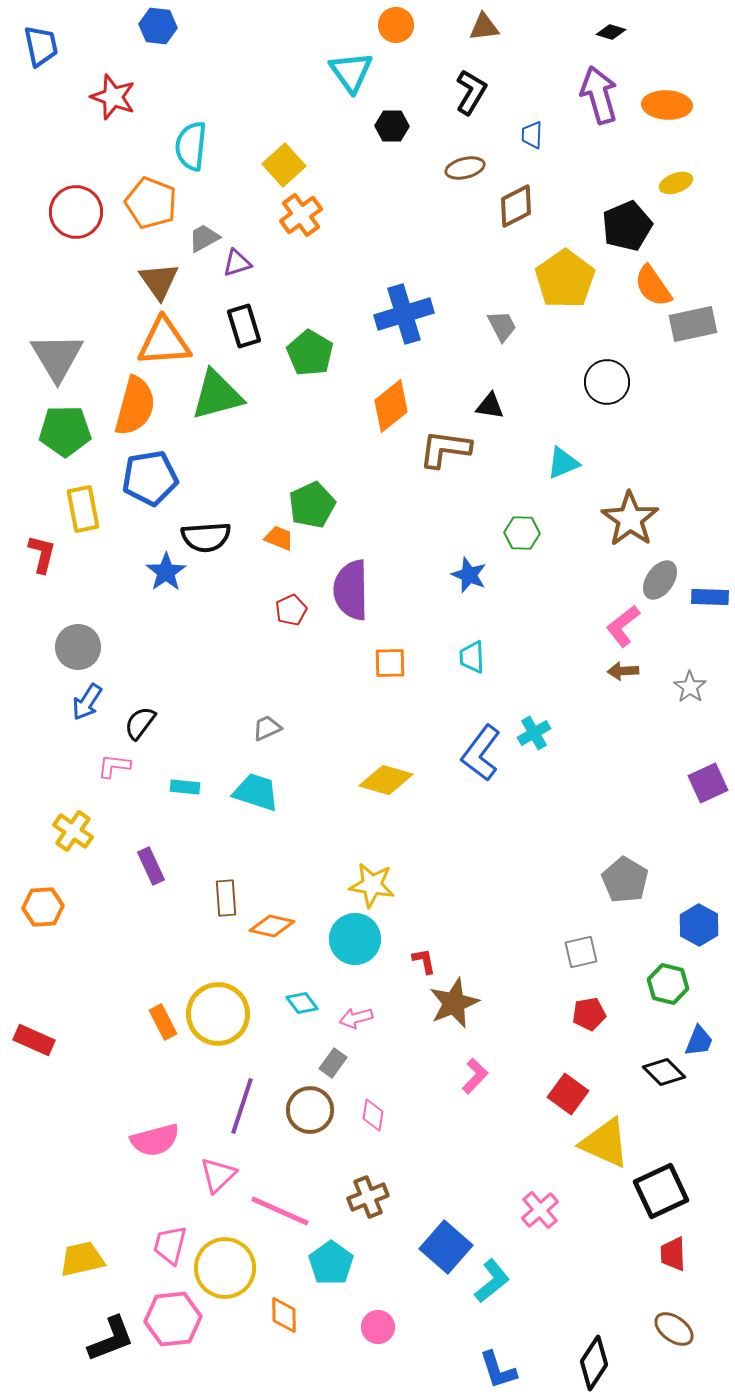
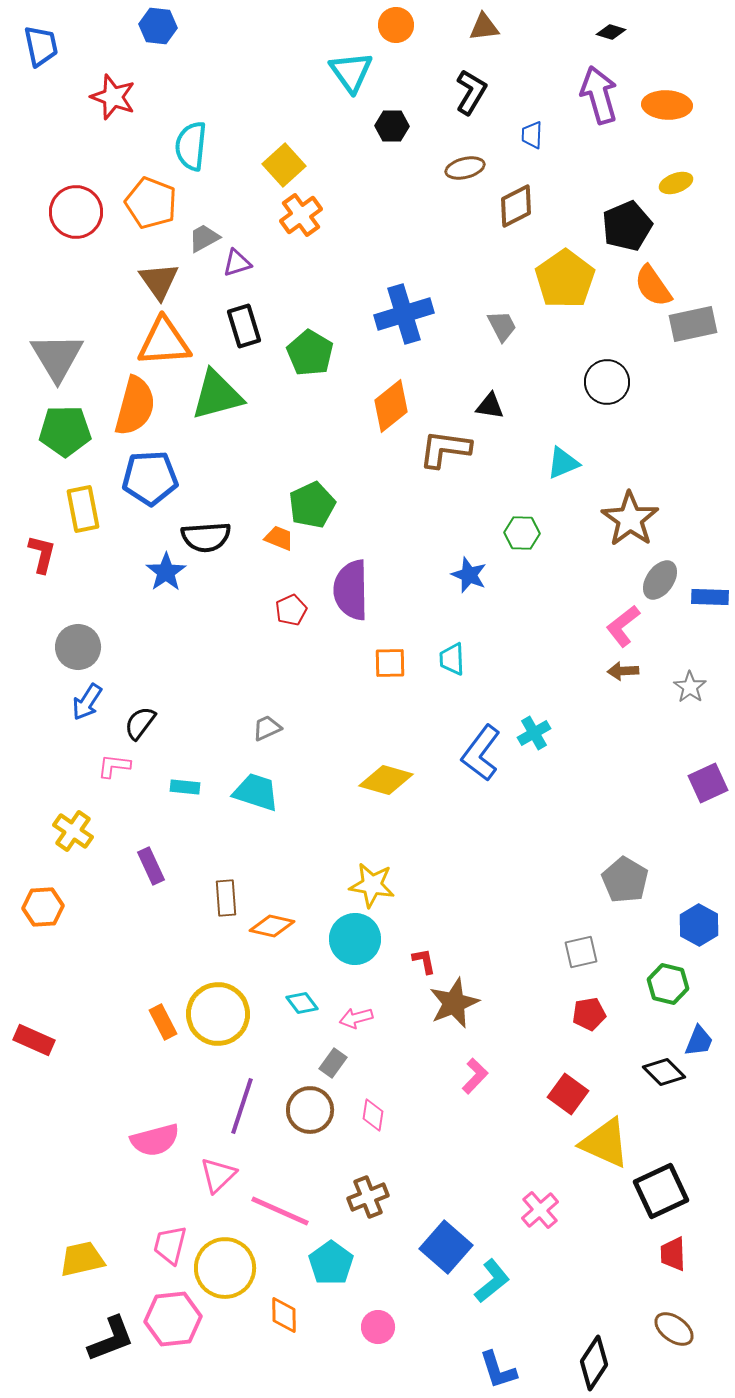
blue pentagon at (150, 478): rotated 6 degrees clockwise
cyan trapezoid at (472, 657): moved 20 px left, 2 px down
